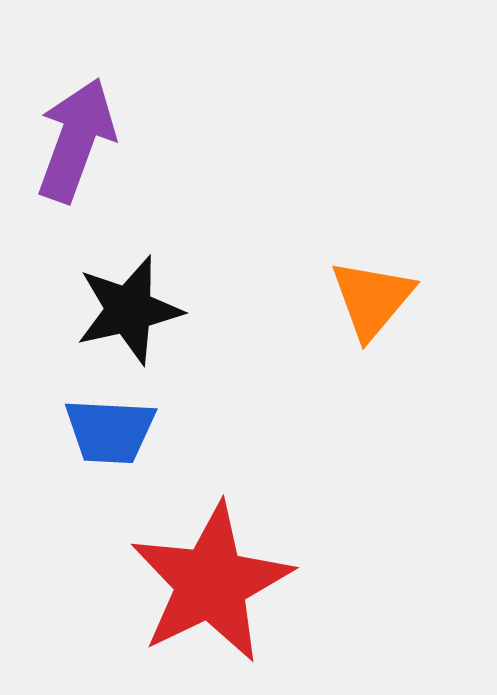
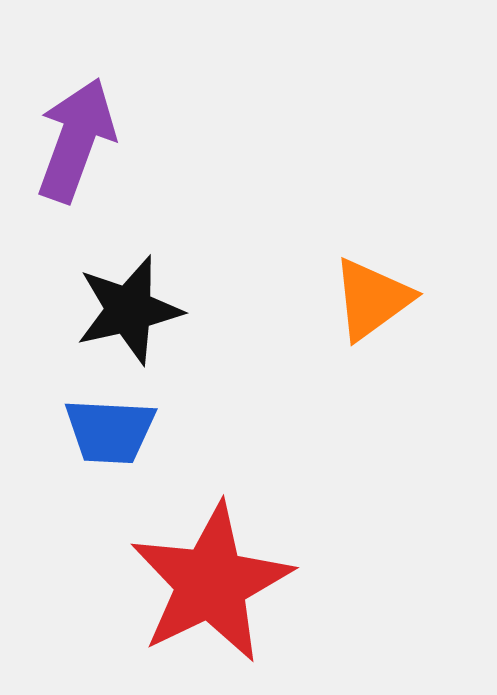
orange triangle: rotated 14 degrees clockwise
